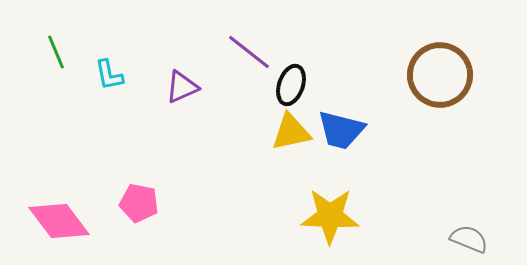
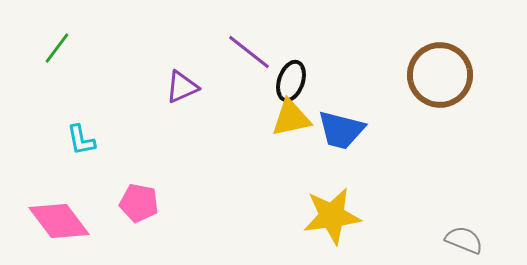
green line: moved 1 px right, 4 px up; rotated 60 degrees clockwise
cyan L-shape: moved 28 px left, 65 px down
black ellipse: moved 4 px up
yellow triangle: moved 14 px up
yellow star: moved 2 px right; rotated 10 degrees counterclockwise
gray semicircle: moved 5 px left, 1 px down
